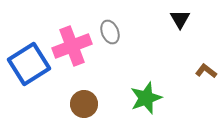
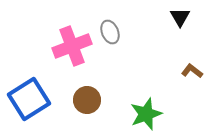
black triangle: moved 2 px up
blue square: moved 35 px down
brown L-shape: moved 14 px left
green star: moved 16 px down
brown circle: moved 3 px right, 4 px up
